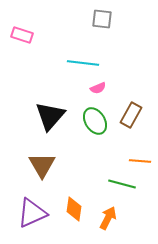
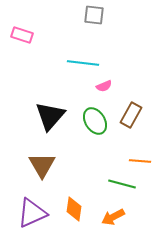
gray square: moved 8 px left, 4 px up
pink semicircle: moved 6 px right, 2 px up
orange arrow: moved 5 px right, 1 px up; rotated 145 degrees counterclockwise
